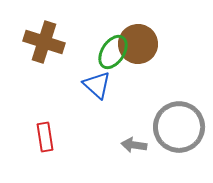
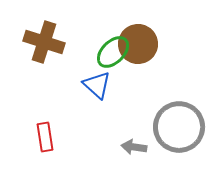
green ellipse: rotated 12 degrees clockwise
gray arrow: moved 2 px down
